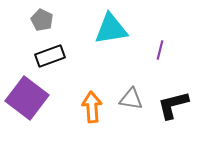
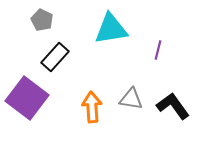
purple line: moved 2 px left
black rectangle: moved 5 px right, 1 px down; rotated 28 degrees counterclockwise
black L-shape: moved 1 px down; rotated 68 degrees clockwise
